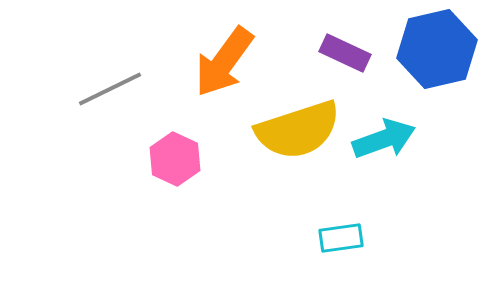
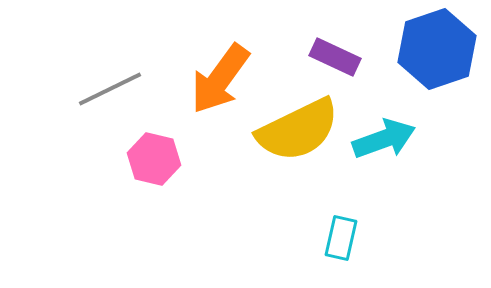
blue hexagon: rotated 6 degrees counterclockwise
purple rectangle: moved 10 px left, 4 px down
orange arrow: moved 4 px left, 17 px down
yellow semicircle: rotated 8 degrees counterclockwise
pink hexagon: moved 21 px left; rotated 12 degrees counterclockwise
cyan rectangle: rotated 69 degrees counterclockwise
